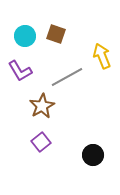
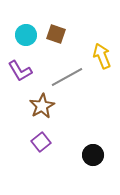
cyan circle: moved 1 px right, 1 px up
